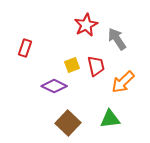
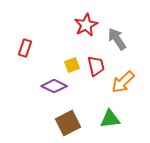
brown square: rotated 20 degrees clockwise
